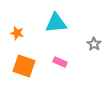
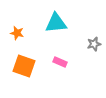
gray star: rotated 24 degrees clockwise
